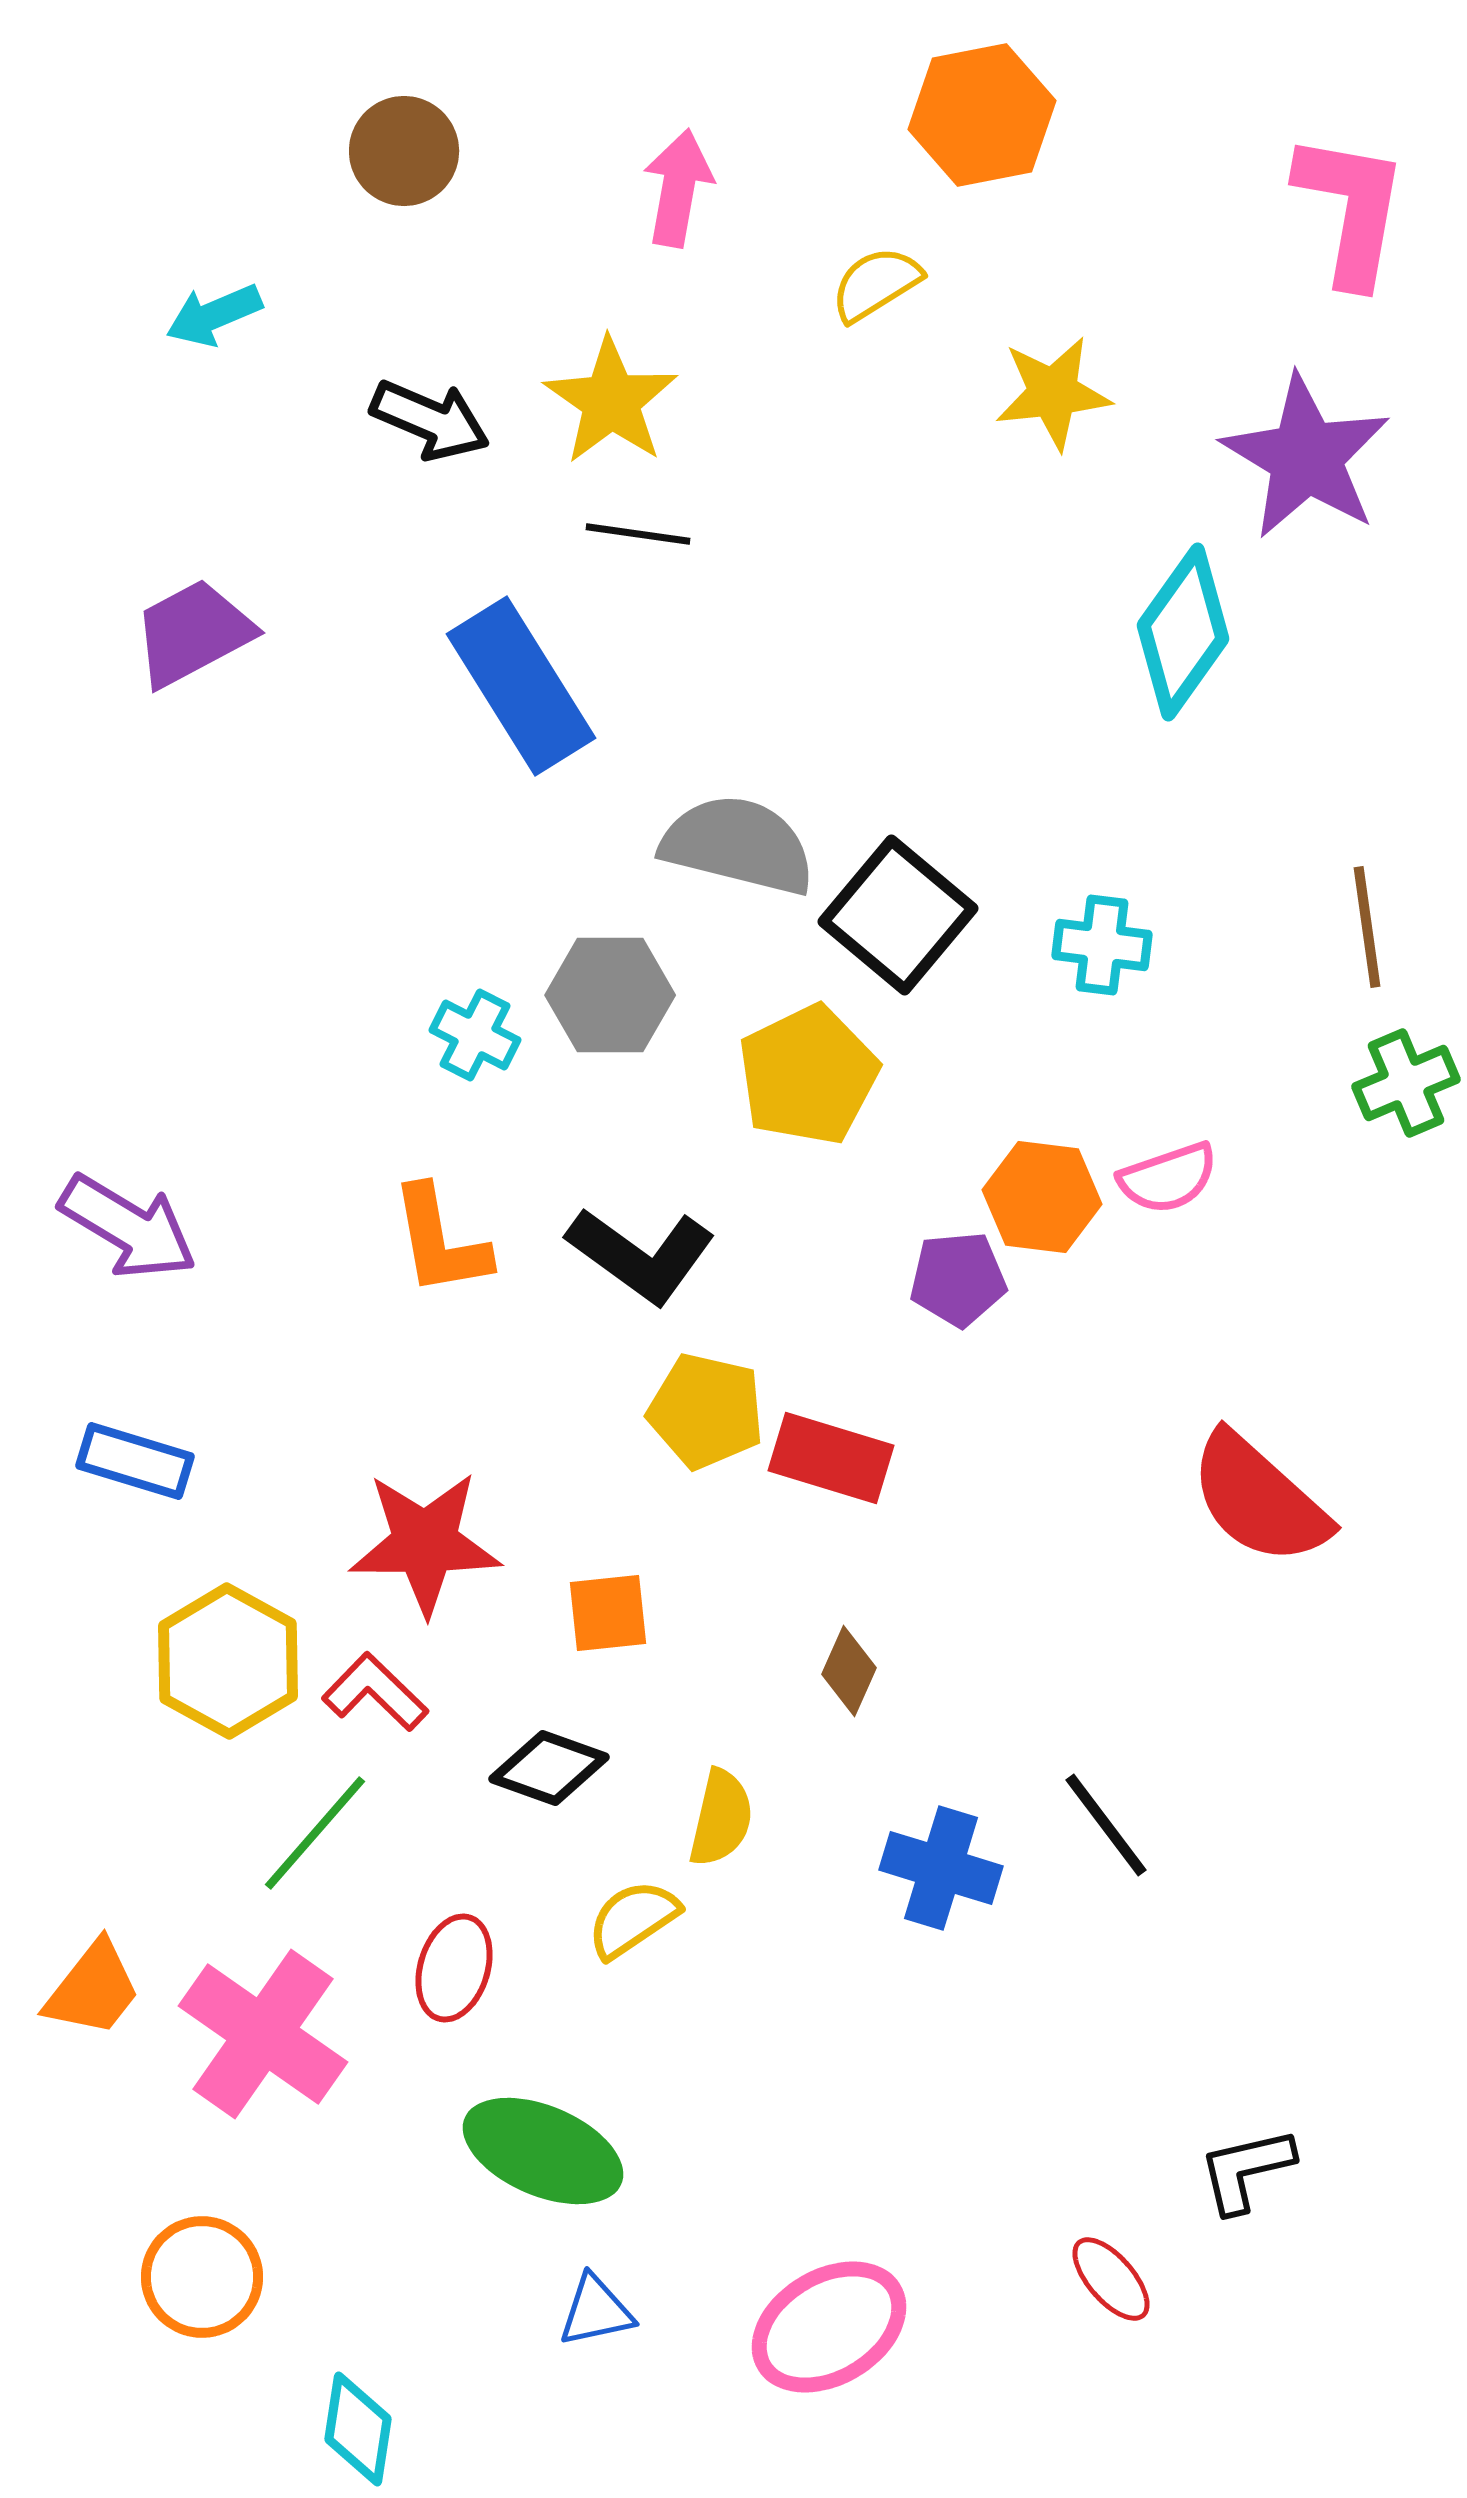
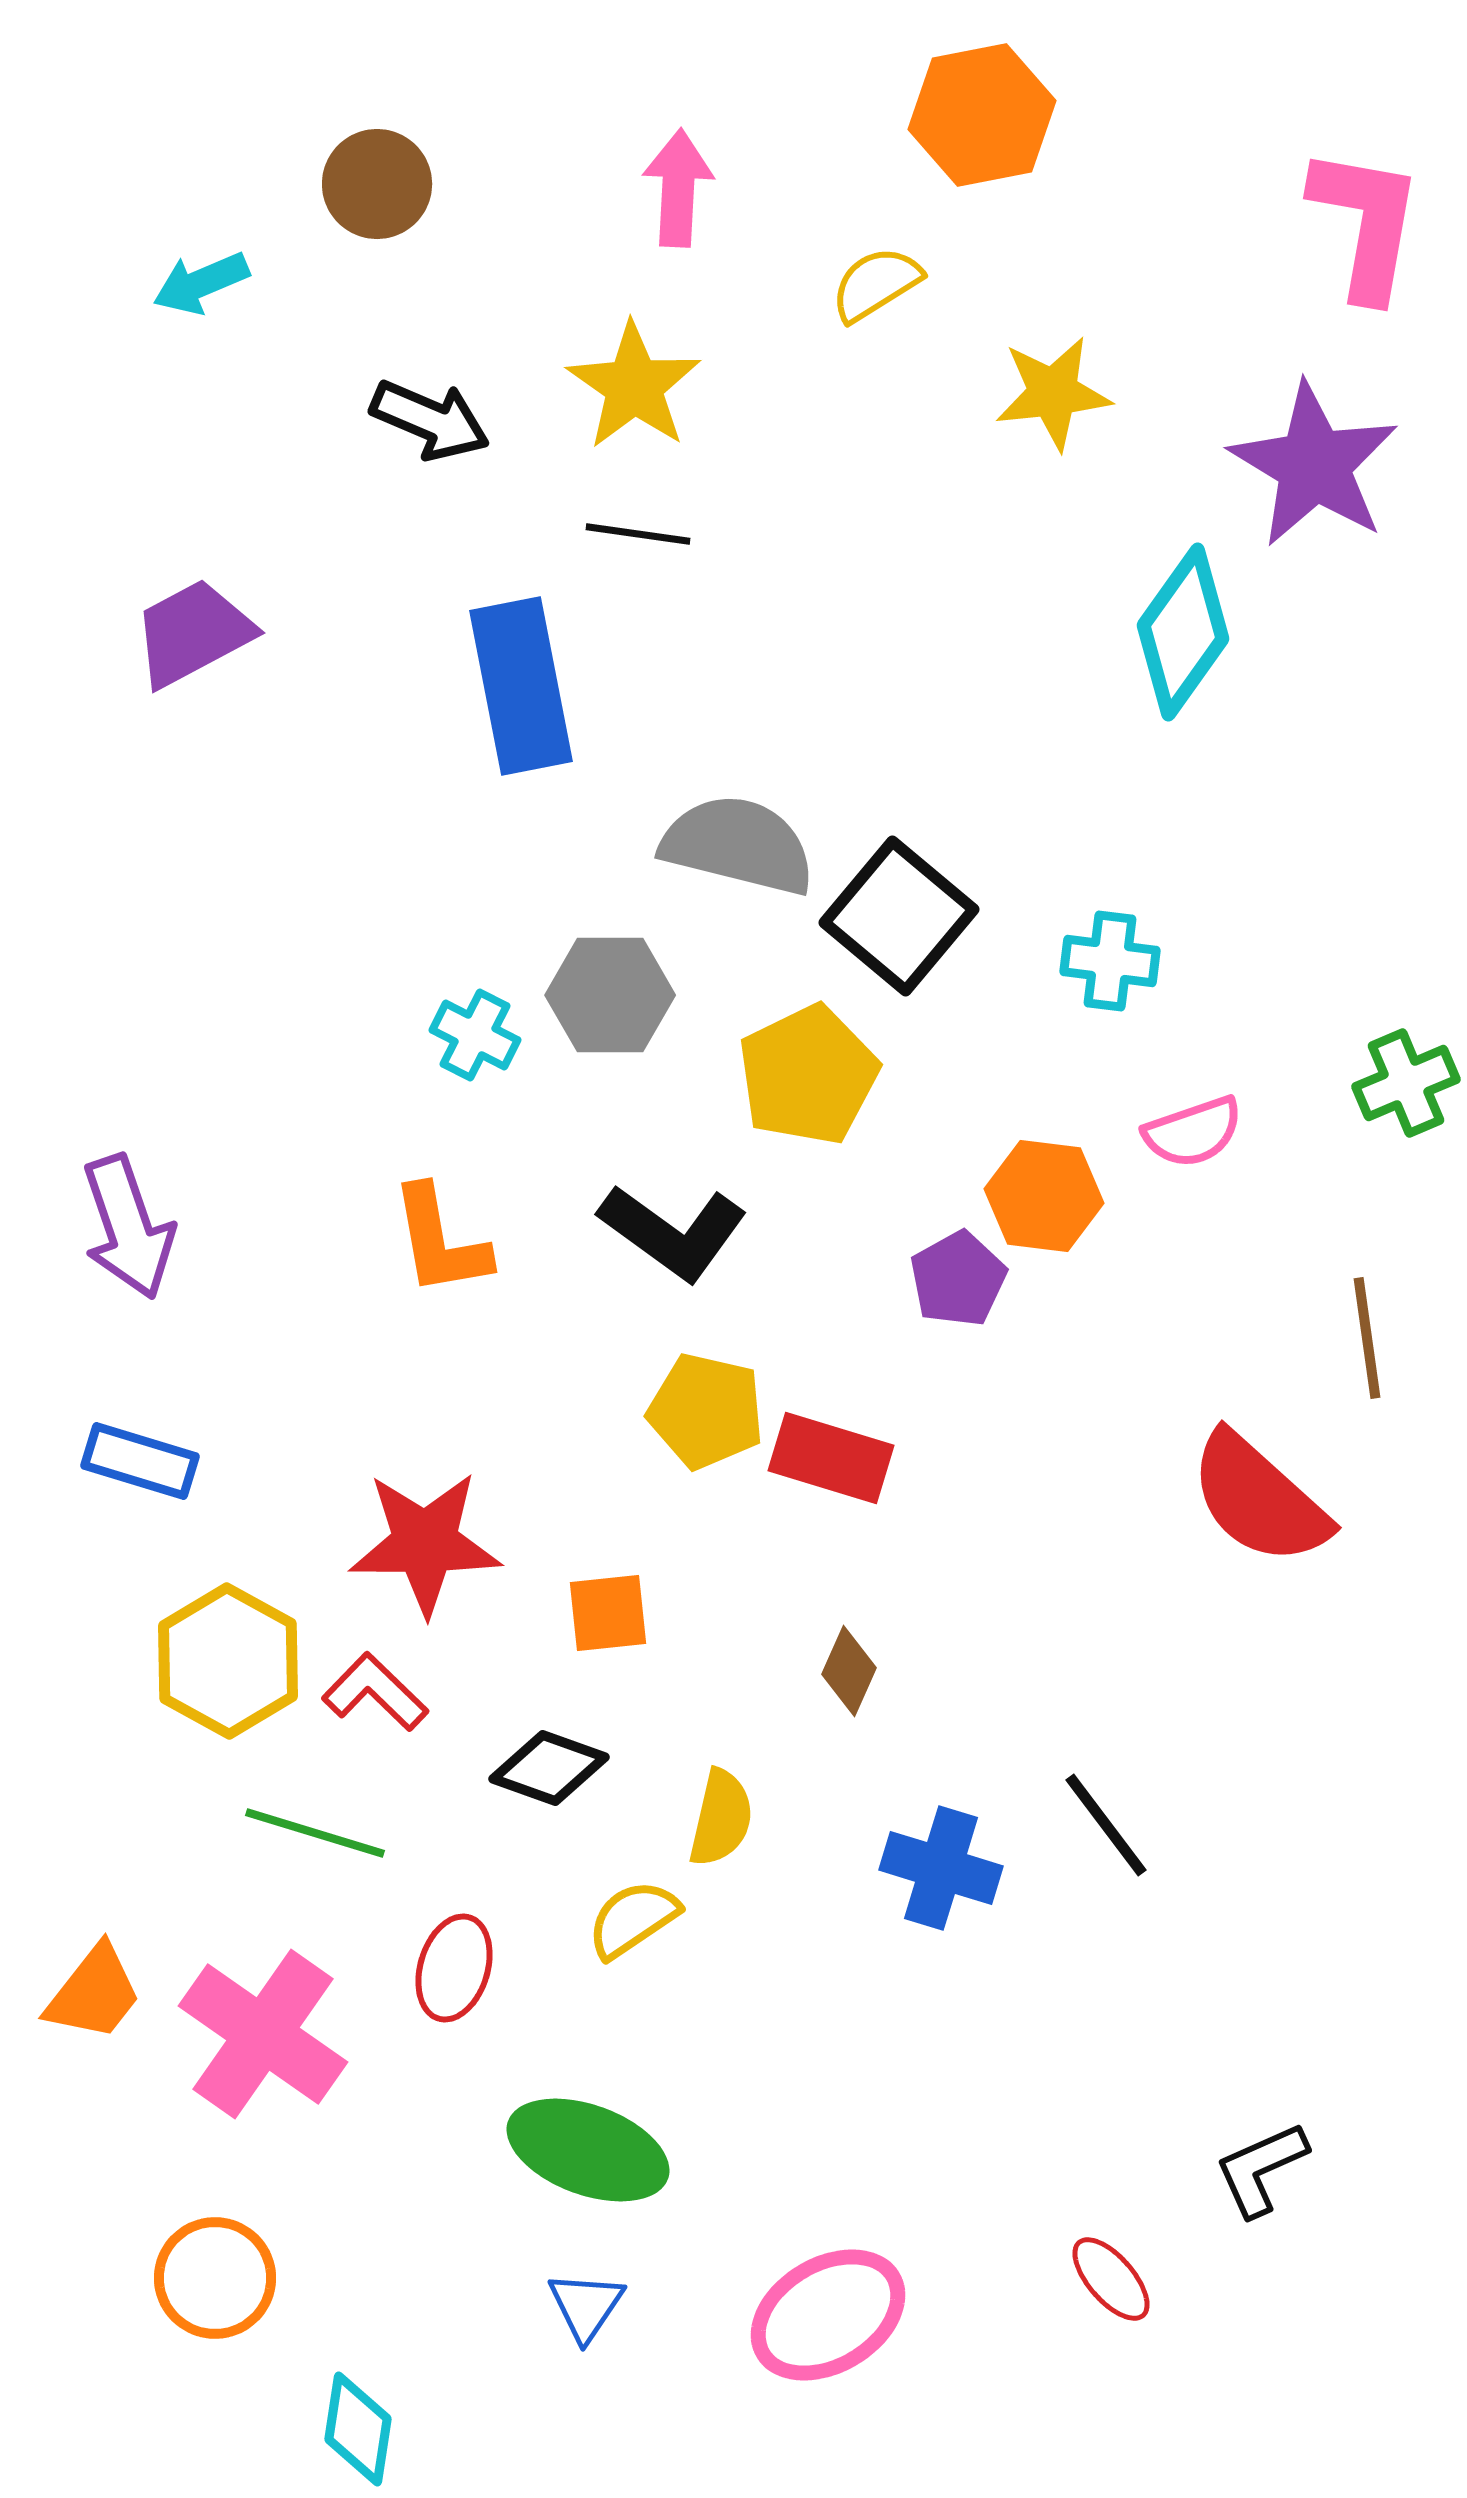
brown circle at (404, 151): moved 27 px left, 33 px down
pink arrow at (678, 188): rotated 7 degrees counterclockwise
pink L-shape at (1351, 209): moved 15 px right, 14 px down
cyan arrow at (214, 315): moved 13 px left, 32 px up
yellow star at (611, 401): moved 23 px right, 15 px up
purple star at (1306, 457): moved 8 px right, 8 px down
blue rectangle at (521, 686): rotated 21 degrees clockwise
black square at (898, 915): moved 1 px right, 1 px down
brown line at (1367, 927): moved 411 px down
cyan cross at (1102, 945): moved 8 px right, 16 px down
pink semicircle at (1168, 1178): moved 25 px right, 46 px up
orange hexagon at (1042, 1197): moved 2 px right, 1 px up
purple arrow at (128, 1227): rotated 40 degrees clockwise
black L-shape at (641, 1255): moved 32 px right, 23 px up
purple pentagon at (958, 1279): rotated 24 degrees counterclockwise
blue rectangle at (135, 1461): moved 5 px right
green line at (315, 1833): rotated 66 degrees clockwise
orange trapezoid at (93, 1989): moved 1 px right, 4 px down
green ellipse at (543, 2151): moved 45 px right, 1 px up; rotated 3 degrees counterclockwise
black L-shape at (1246, 2170): moved 15 px right, 1 px up; rotated 11 degrees counterclockwise
orange circle at (202, 2277): moved 13 px right, 1 px down
blue triangle at (596, 2311): moved 10 px left, 5 px up; rotated 44 degrees counterclockwise
pink ellipse at (829, 2327): moved 1 px left, 12 px up
